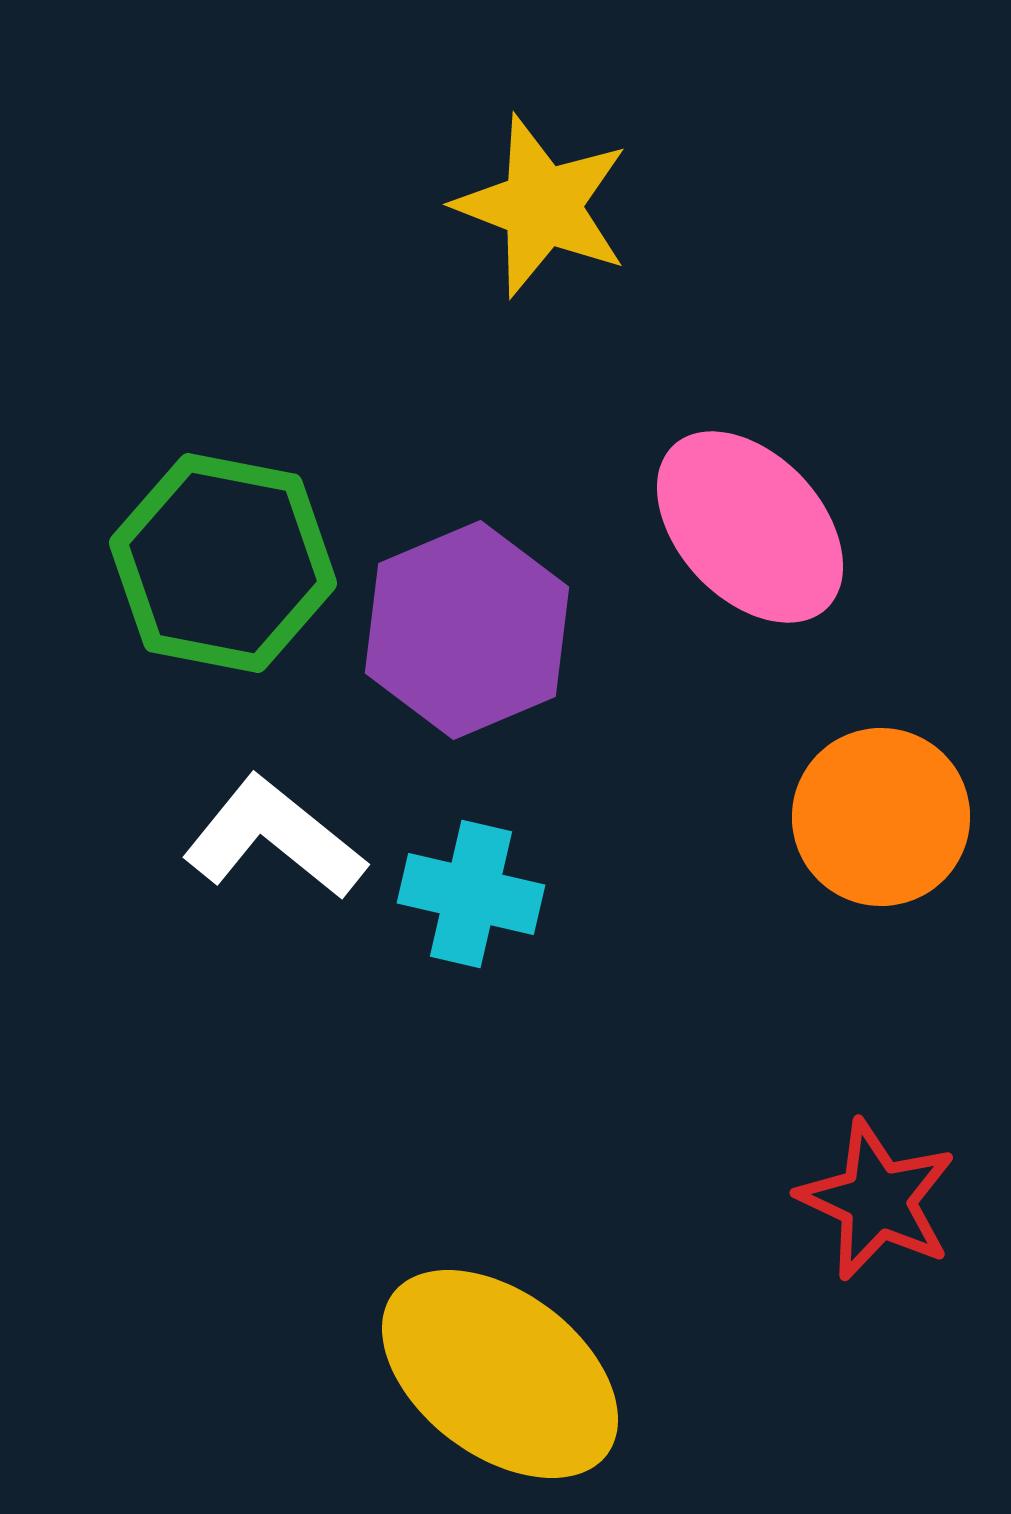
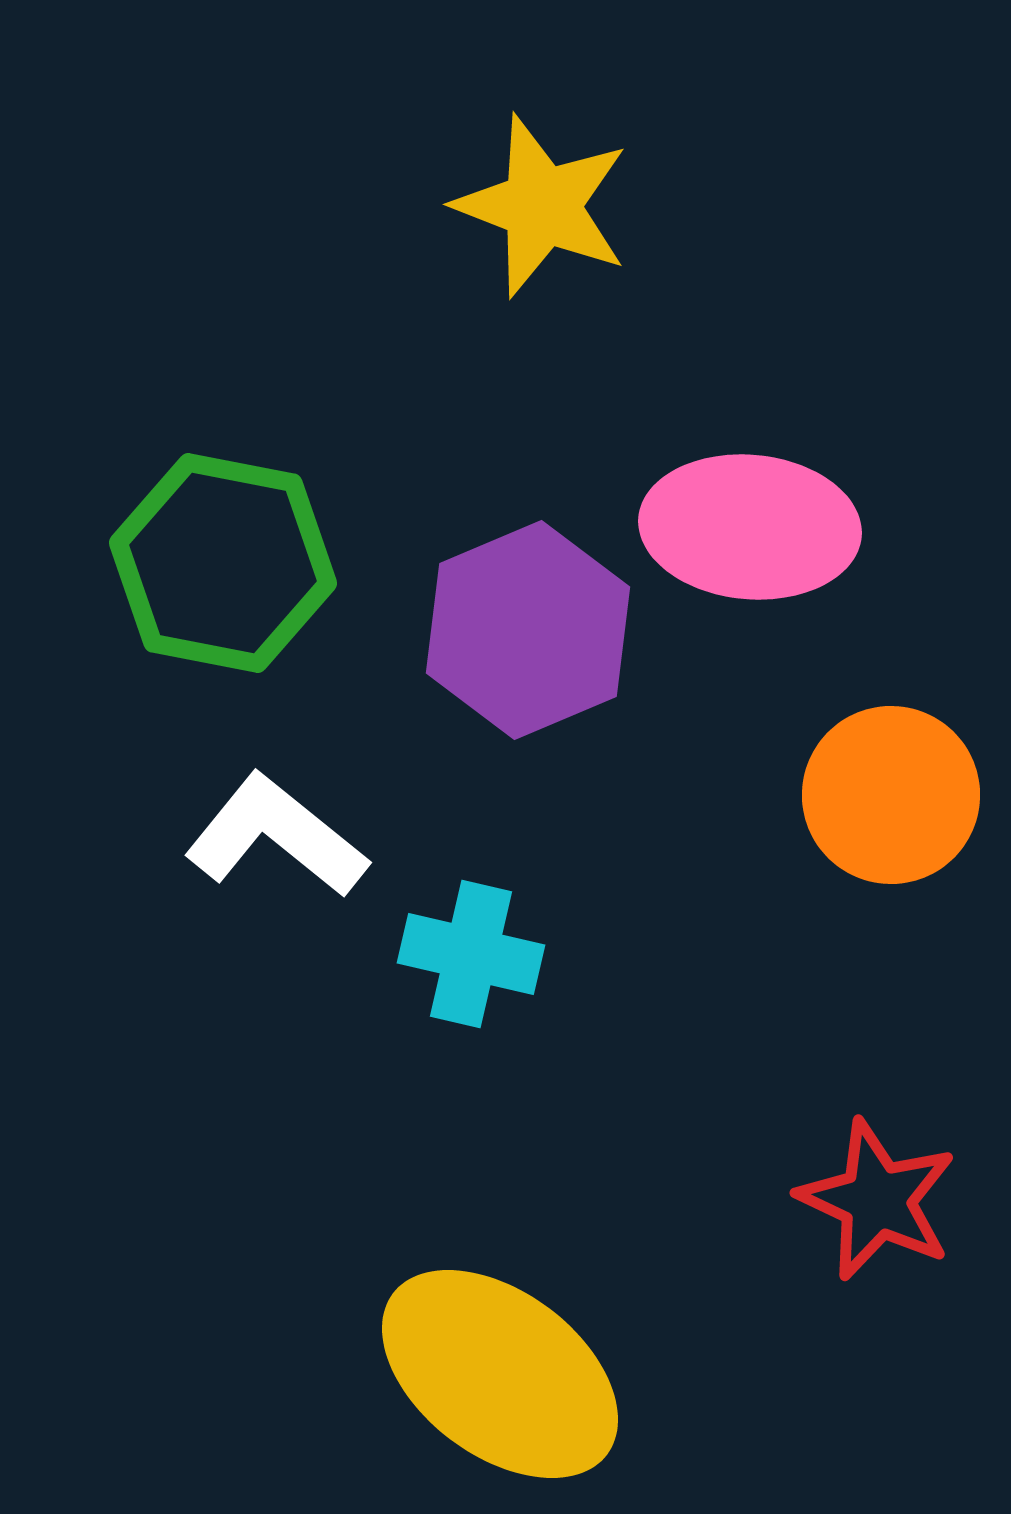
pink ellipse: rotated 42 degrees counterclockwise
purple hexagon: moved 61 px right
orange circle: moved 10 px right, 22 px up
white L-shape: moved 2 px right, 2 px up
cyan cross: moved 60 px down
